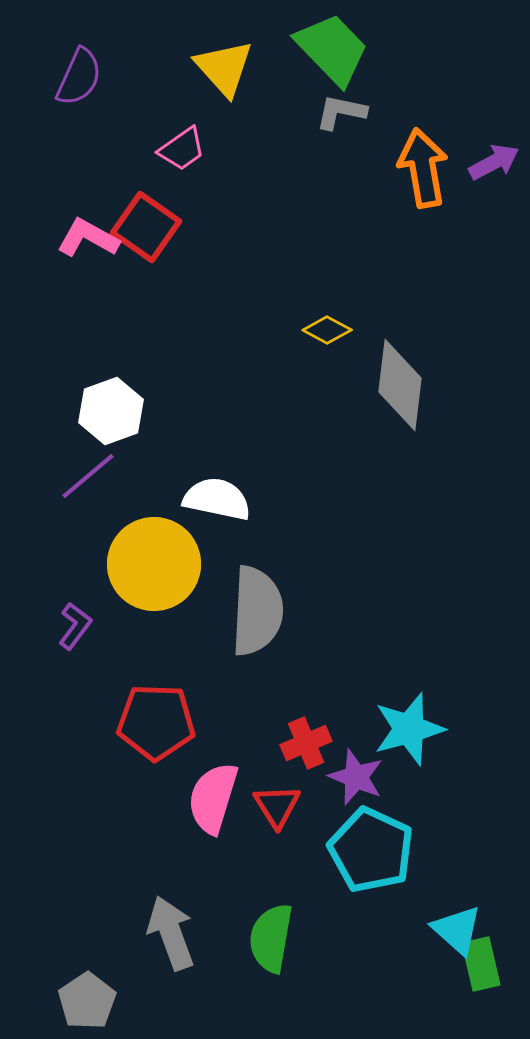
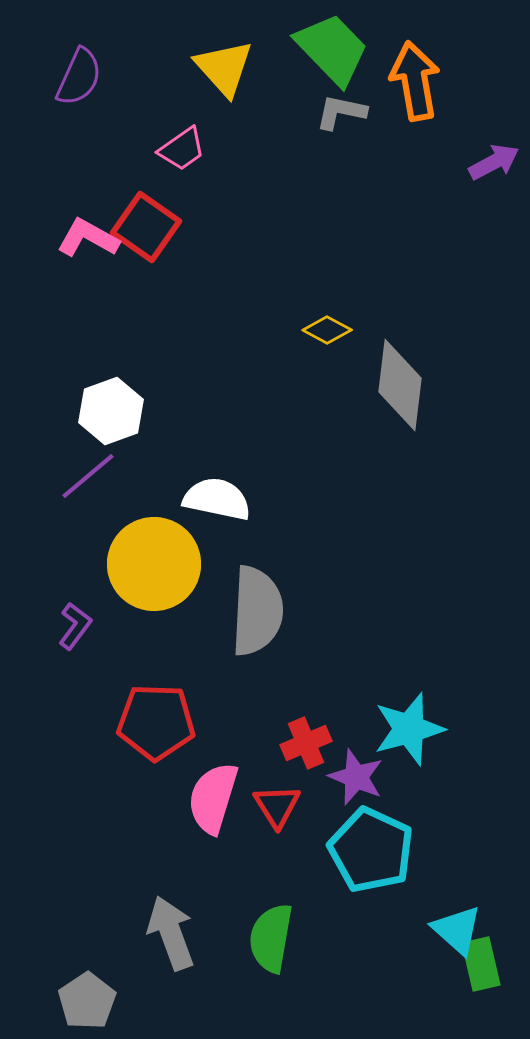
orange arrow: moved 8 px left, 87 px up
